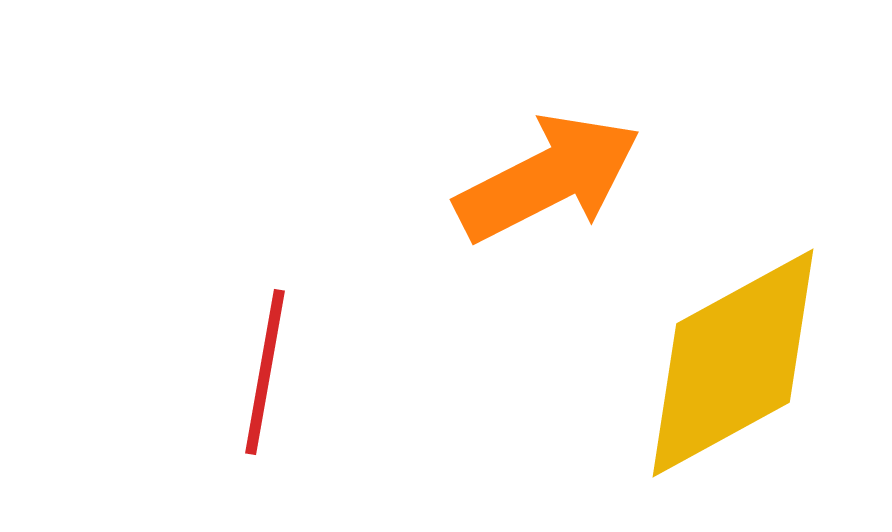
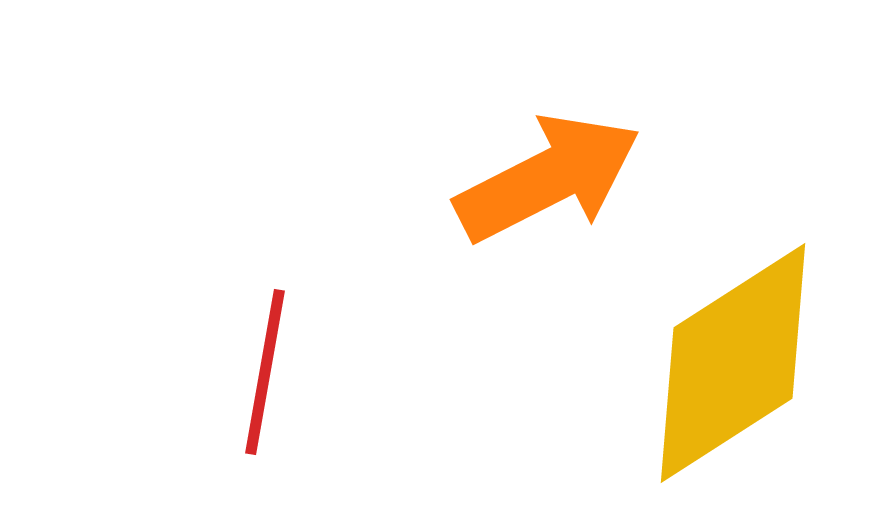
yellow diamond: rotated 4 degrees counterclockwise
